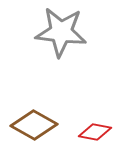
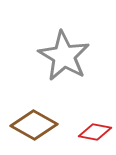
gray star: moved 3 px right, 24 px down; rotated 24 degrees clockwise
